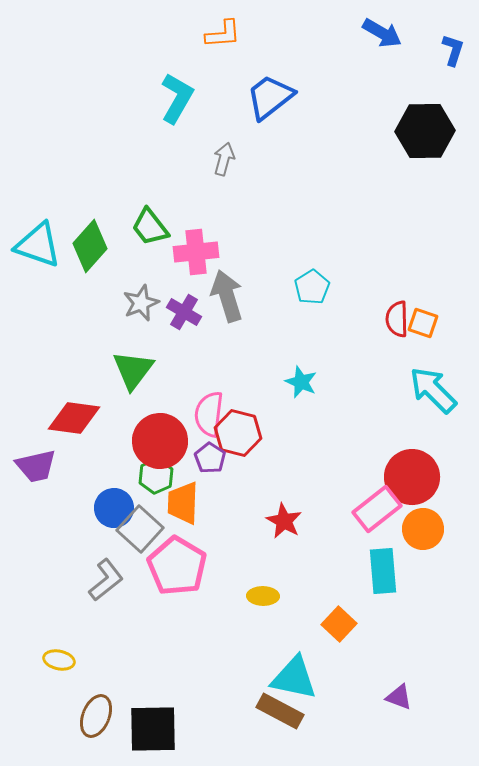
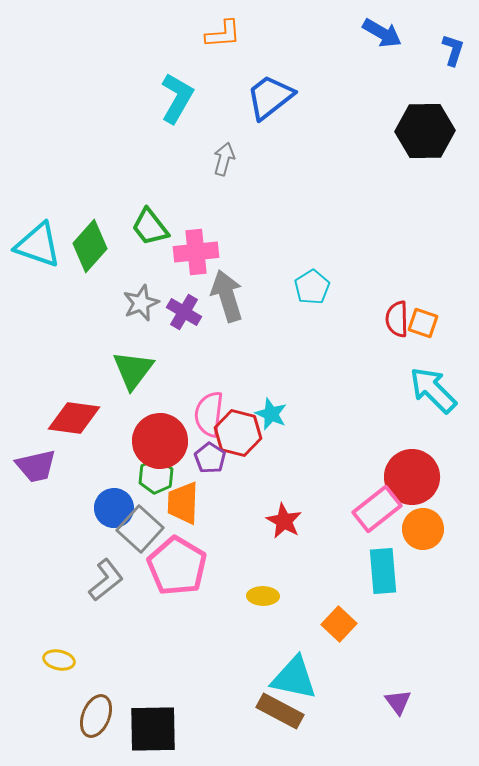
cyan star at (301, 382): moved 30 px left, 32 px down
purple triangle at (399, 697): moved 1 px left, 5 px down; rotated 32 degrees clockwise
